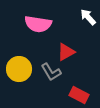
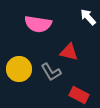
red triangle: moved 3 px right; rotated 42 degrees clockwise
